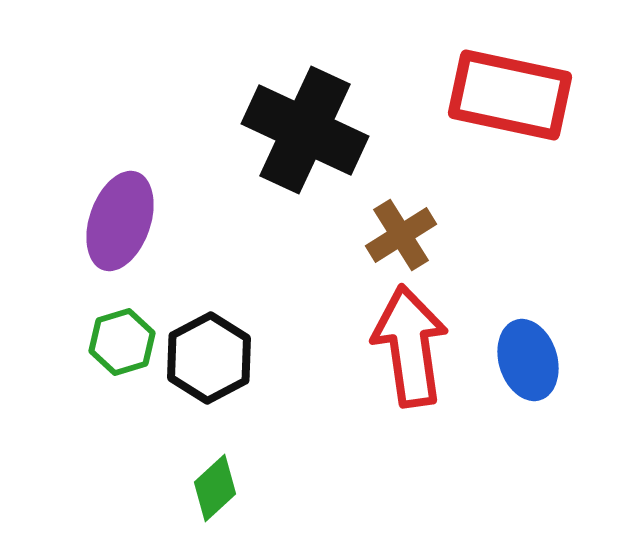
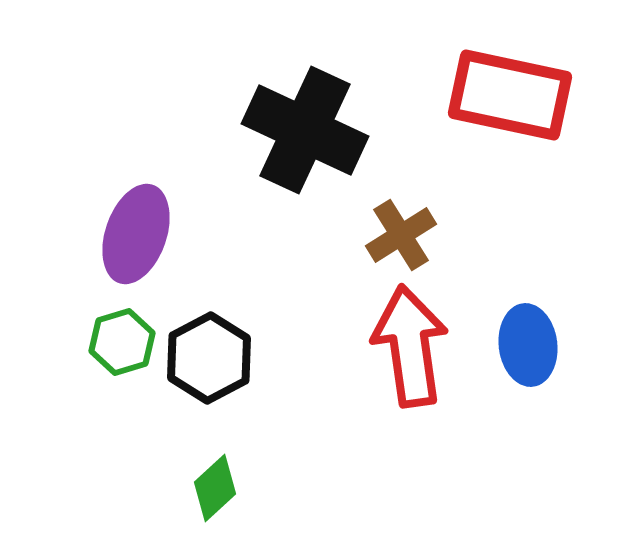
purple ellipse: moved 16 px right, 13 px down
blue ellipse: moved 15 px up; rotated 10 degrees clockwise
